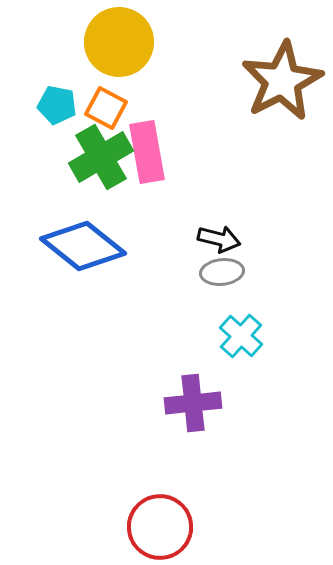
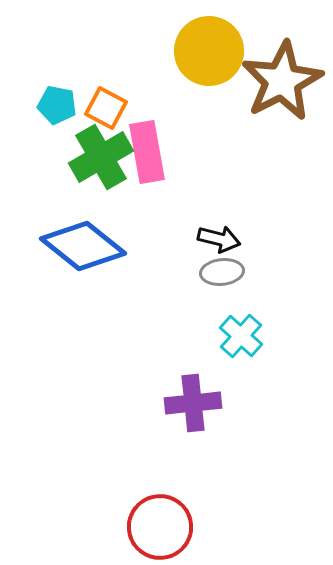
yellow circle: moved 90 px right, 9 px down
